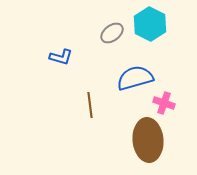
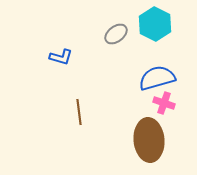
cyan hexagon: moved 5 px right
gray ellipse: moved 4 px right, 1 px down
blue semicircle: moved 22 px right
brown line: moved 11 px left, 7 px down
brown ellipse: moved 1 px right
